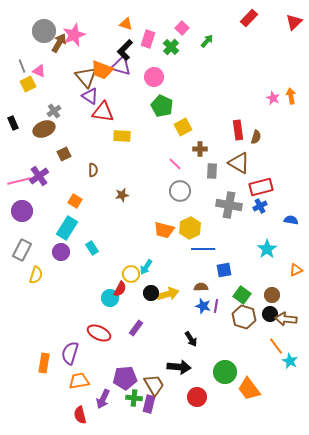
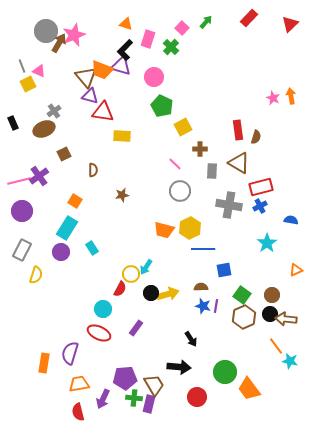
red triangle at (294, 22): moved 4 px left, 2 px down
gray circle at (44, 31): moved 2 px right
green arrow at (207, 41): moved 1 px left, 19 px up
purple triangle at (90, 96): rotated 18 degrees counterclockwise
cyan star at (267, 249): moved 6 px up
cyan circle at (110, 298): moved 7 px left, 11 px down
brown hexagon at (244, 317): rotated 20 degrees clockwise
cyan star at (290, 361): rotated 14 degrees counterclockwise
orange trapezoid at (79, 381): moved 3 px down
red semicircle at (80, 415): moved 2 px left, 3 px up
